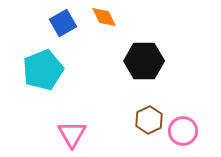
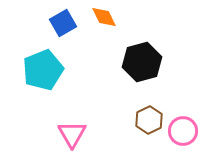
black hexagon: moved 2 px left, 1 px down; rotated 15 degrees counterclockwise
